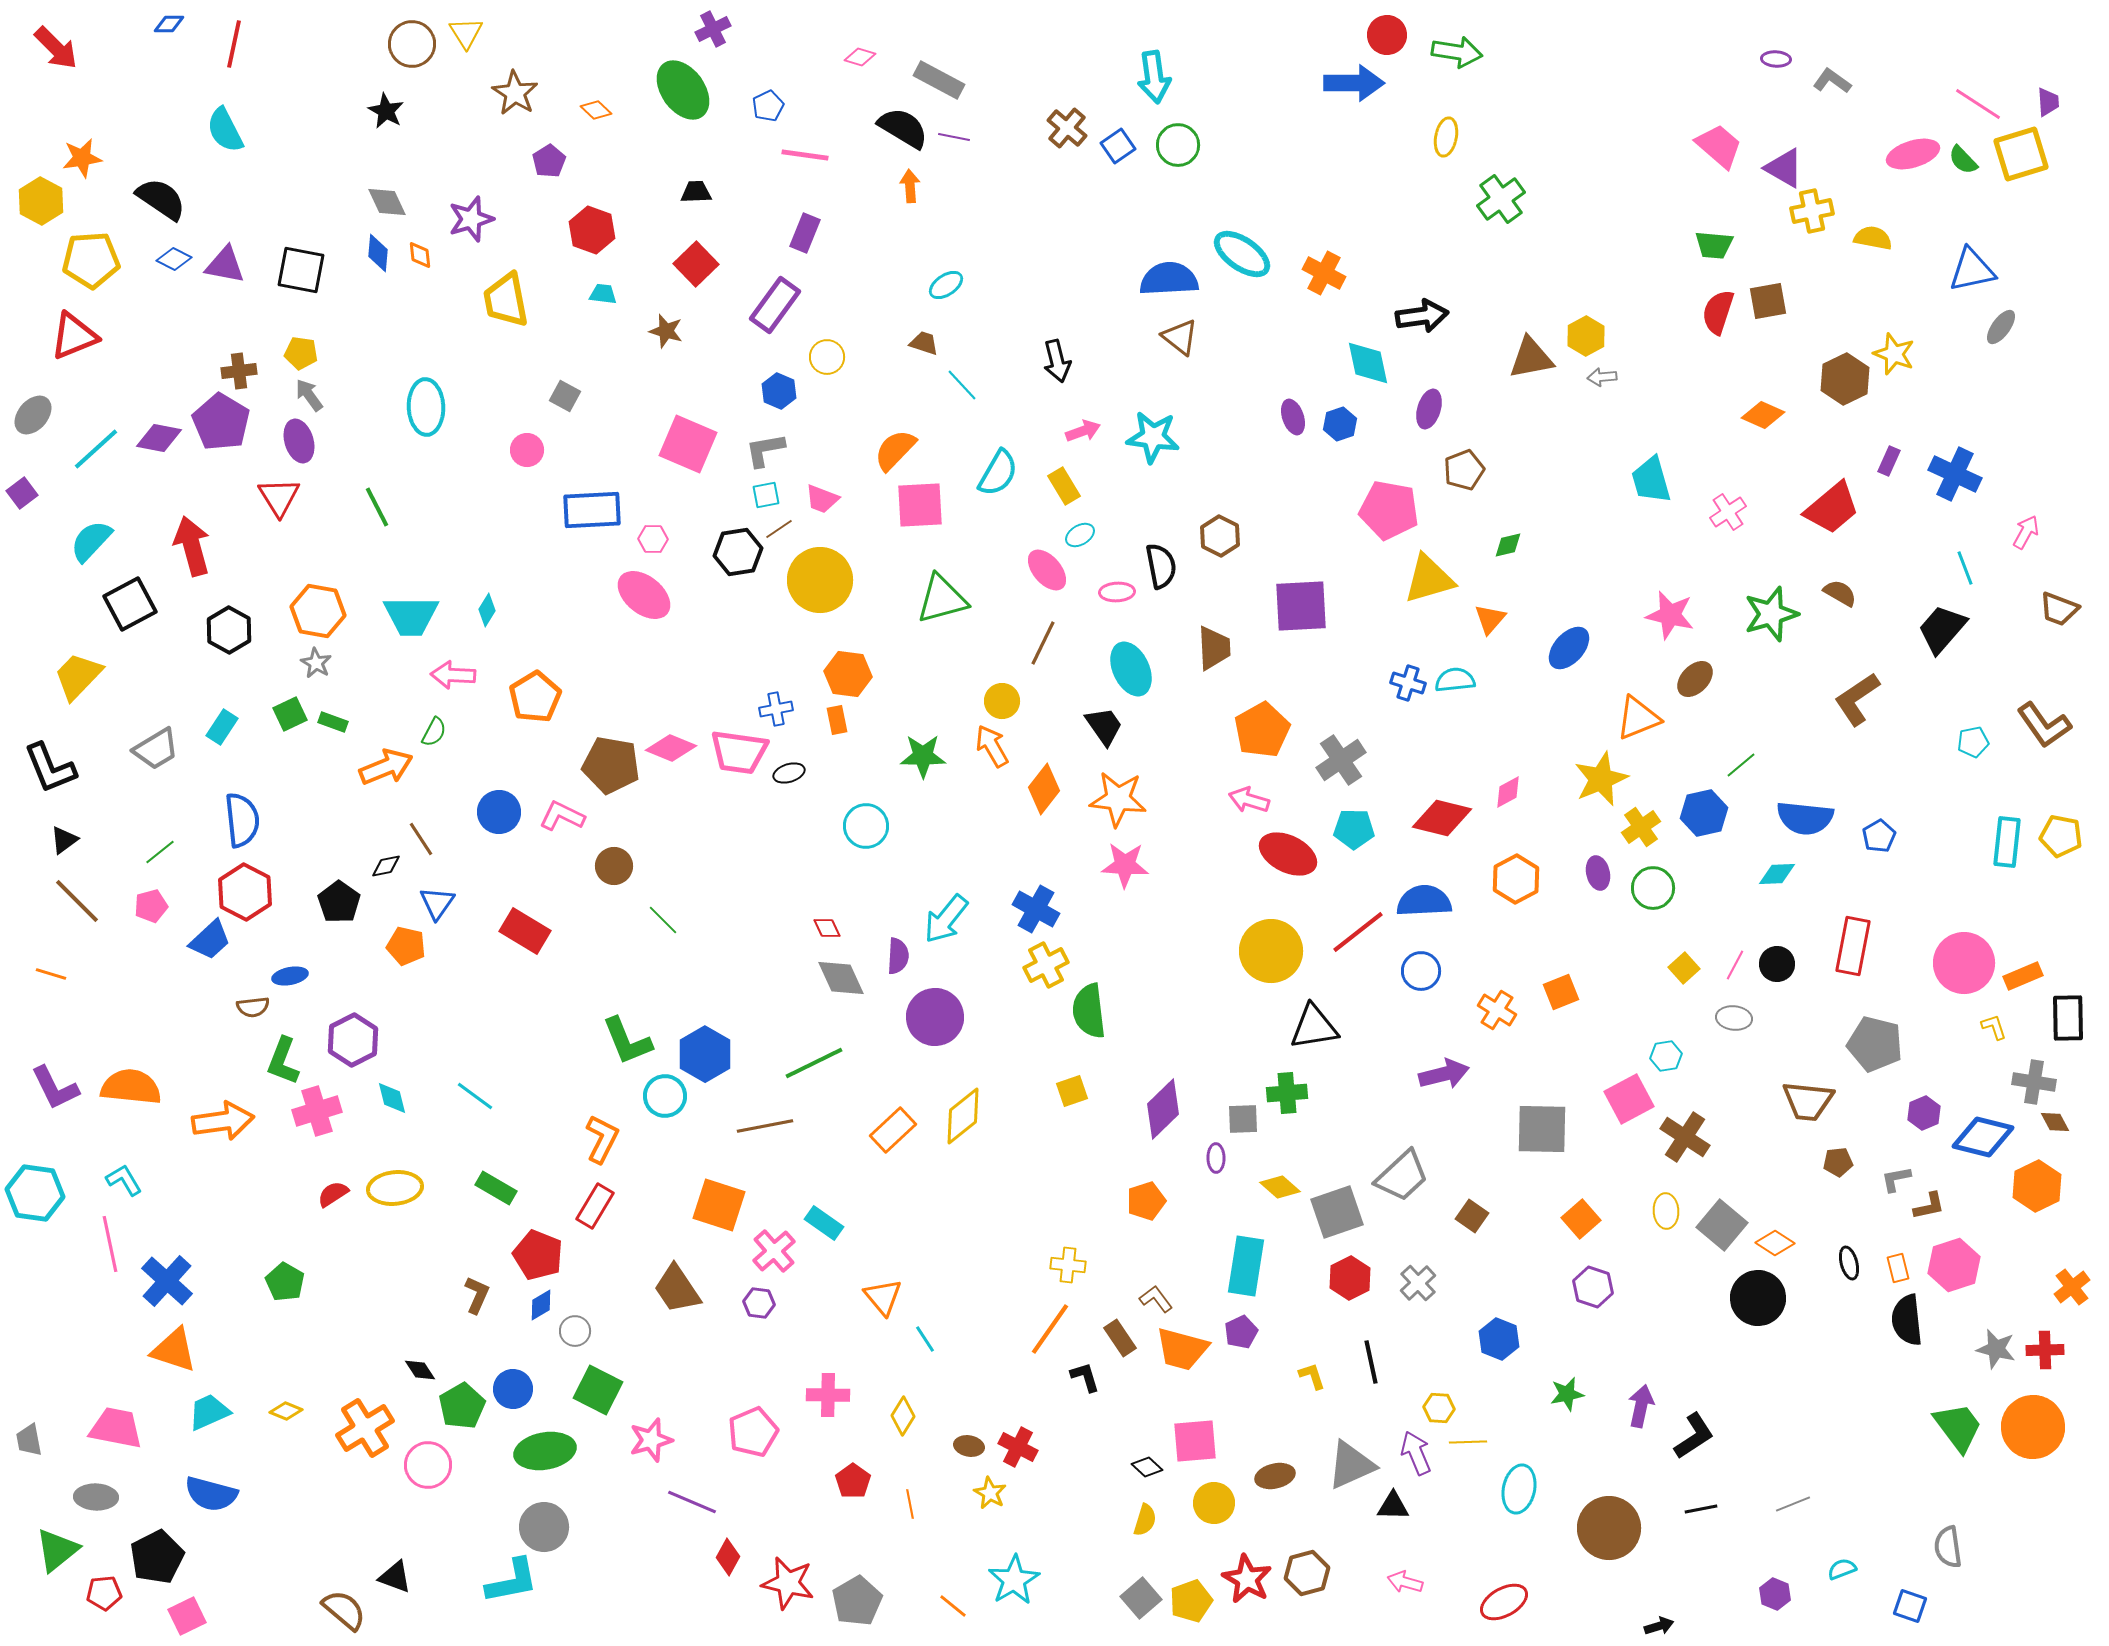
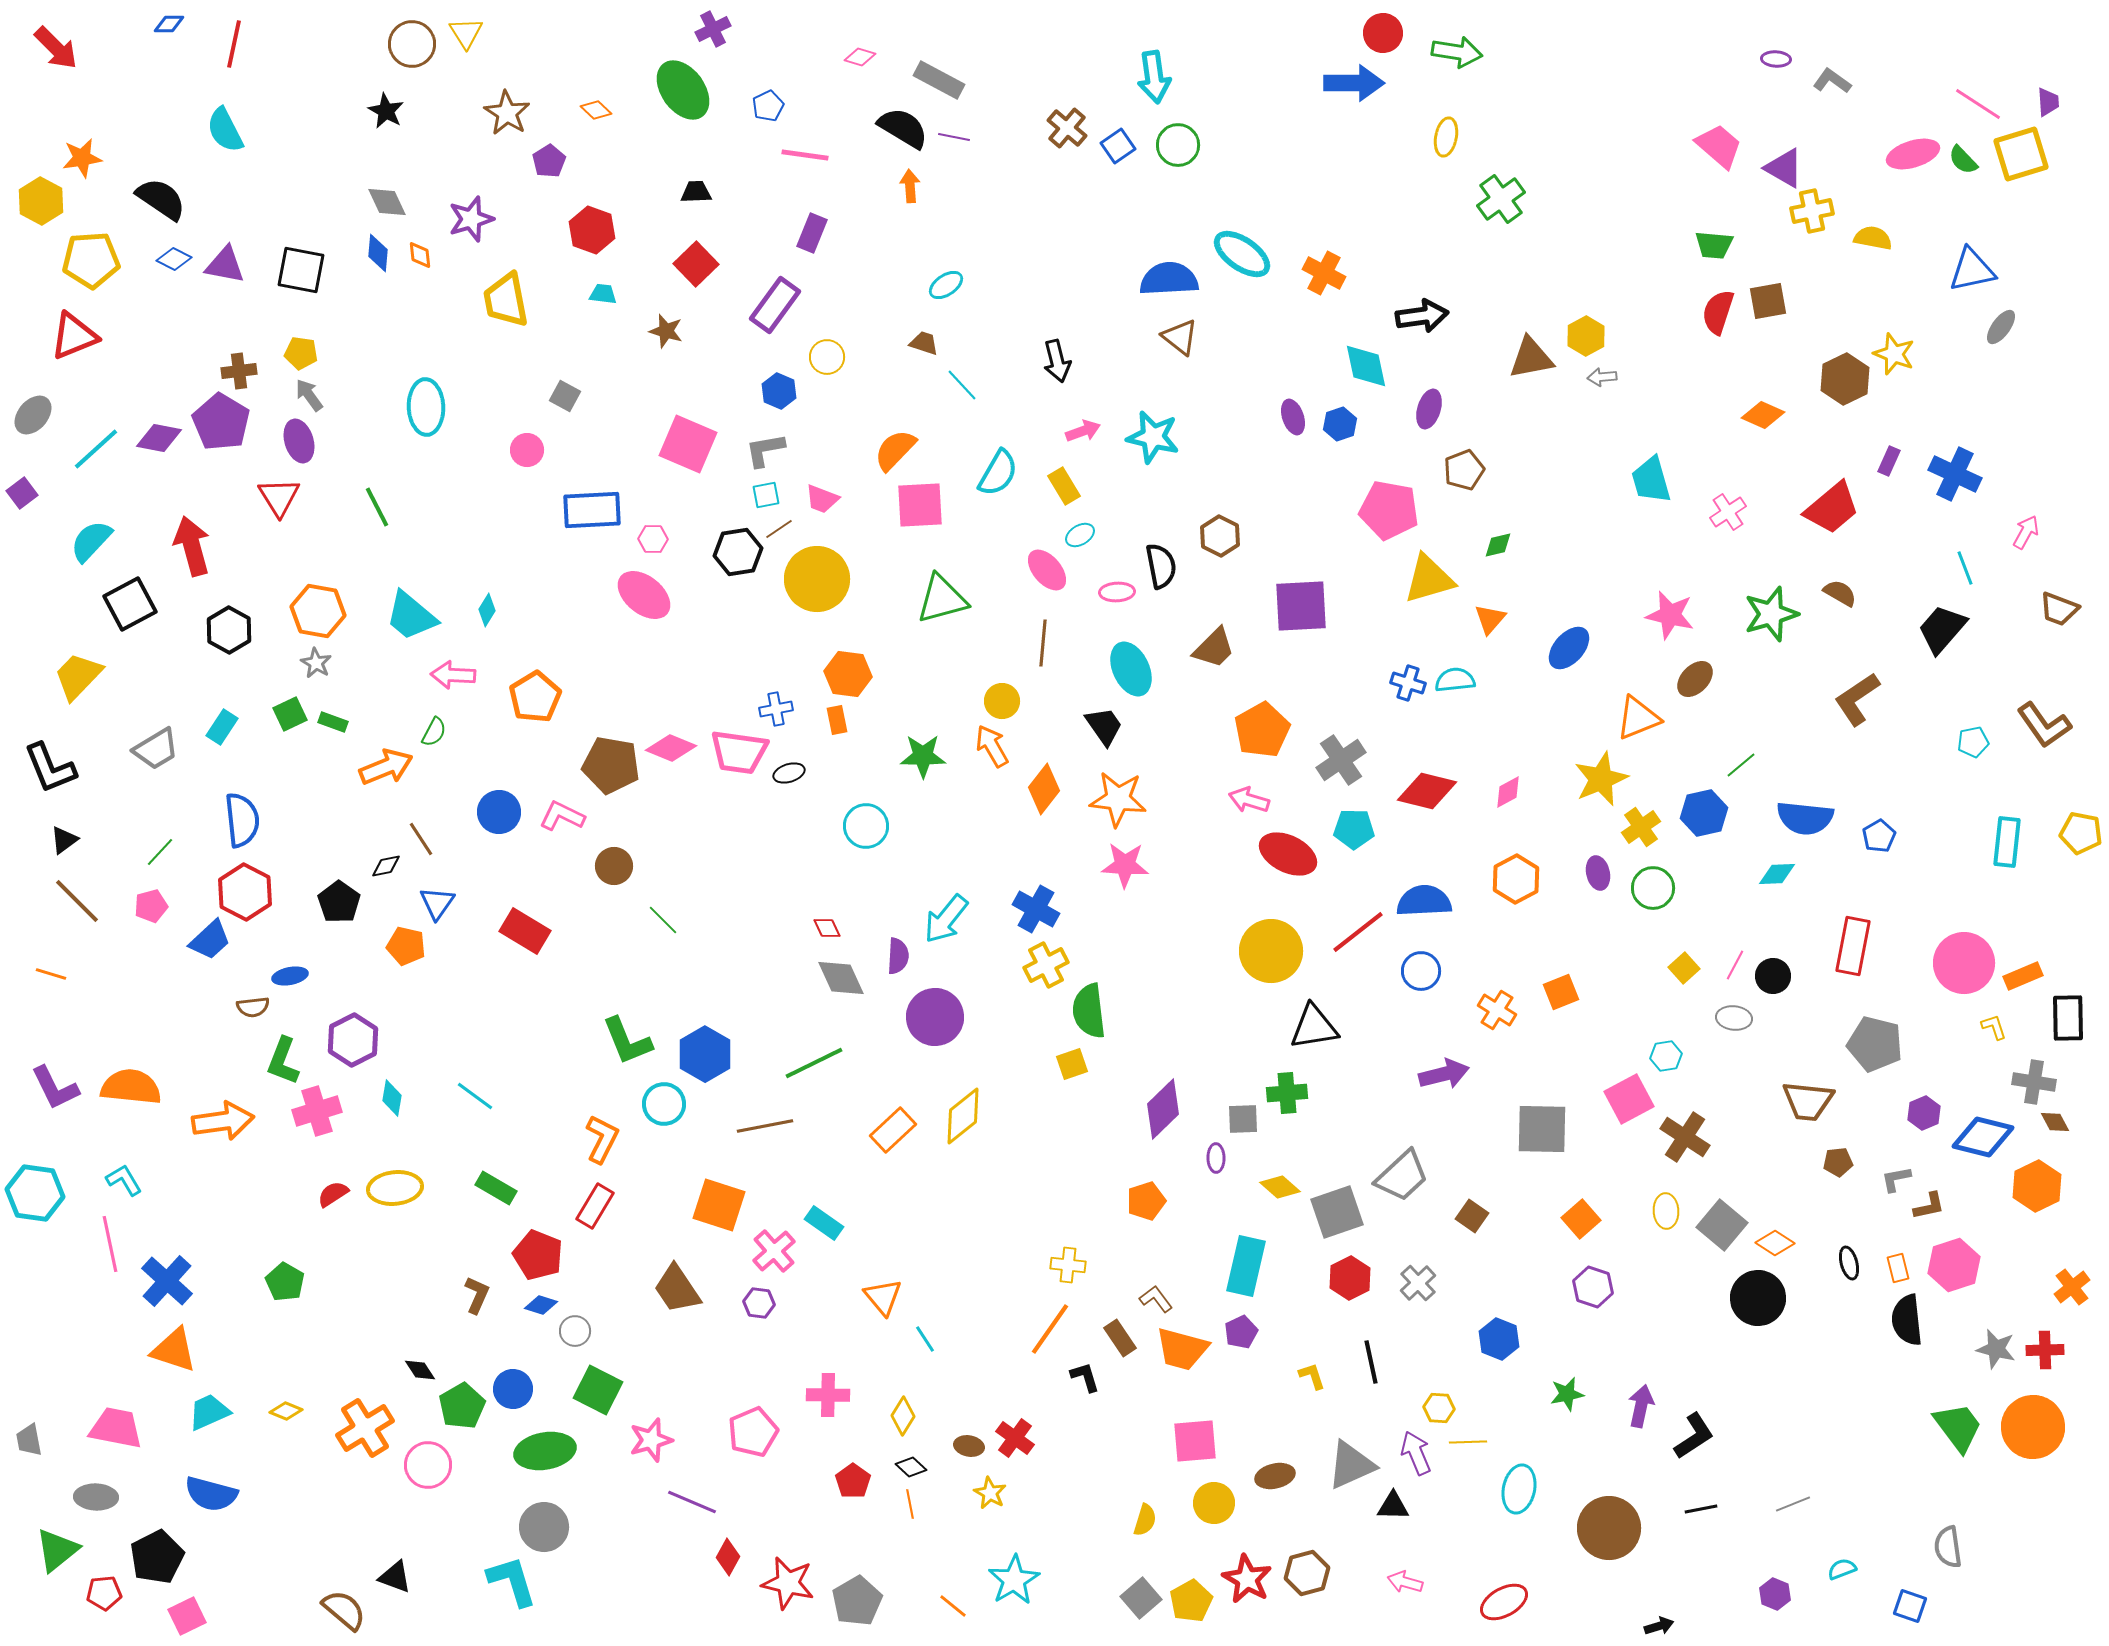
red circle at (1387, 35): moved 4 px left, 2 px up
brown star at (515, 93): moved 8 px left, 20 px down
purple rectangle at (805, 233): moved 7 px right
cyan diamond at (1368, 363): moved 2 px left, 3 px down
cyan star at (1153, 437): rotated 6 degrees clockwise
green diamond at (1508, 545): moved 10 px left
yellow circle at (820, 580): moved 3 px left, 1 px up
cyan trapezoid at (411, 616): rotated 40 degrees clockwise
brown line at (1043, 643): rotated 21 degrees counterclockwise
brown trapezoid at (1214, 648): rotated 48 degrees clockwise
red diamond at (1442, 818): moved 15 px left, 27 px up
yellow pentagon at (2061, 836): moved 20 px right, 3 px up
green line at (160, 852): rotated 8 degrees counterclockwise
black circle at (1777, 964): moved 4 px left, 12 px down
yellow square at (1072, 1091): moved 27 px up
cyan circle at (665, 1096): moved 1 px left, 8 px down
cyan diamond at (392, 1098): rotated 24 degrees clockwise
cyan rectangle at (1246, 1266): rotated 4 degrees clockwise
blue diamond at (541, 1305): rotated 48 degrees clockwise
red cross at (1018, 1447): moved 3 px left, 9 px up; rotated 9 degrees clockwise
black diamond at (1147, 1467): moved 236 px left
cyan L-shape at (512, 1581): rotated 96 degrees counterclockwise
yellow pentagon at (1191, 1601): rotated 9 degrees counterclockwise
